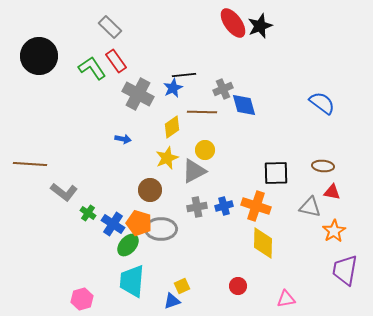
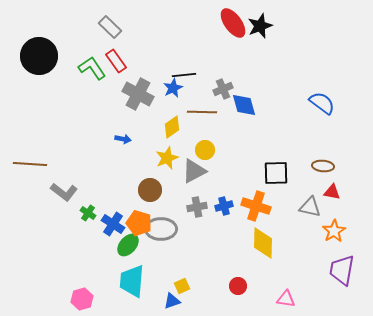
purple trapezoid at (345, 270): moved 3 px left
pink triangle at (286, 299): rotated 18 degrees clockwise
